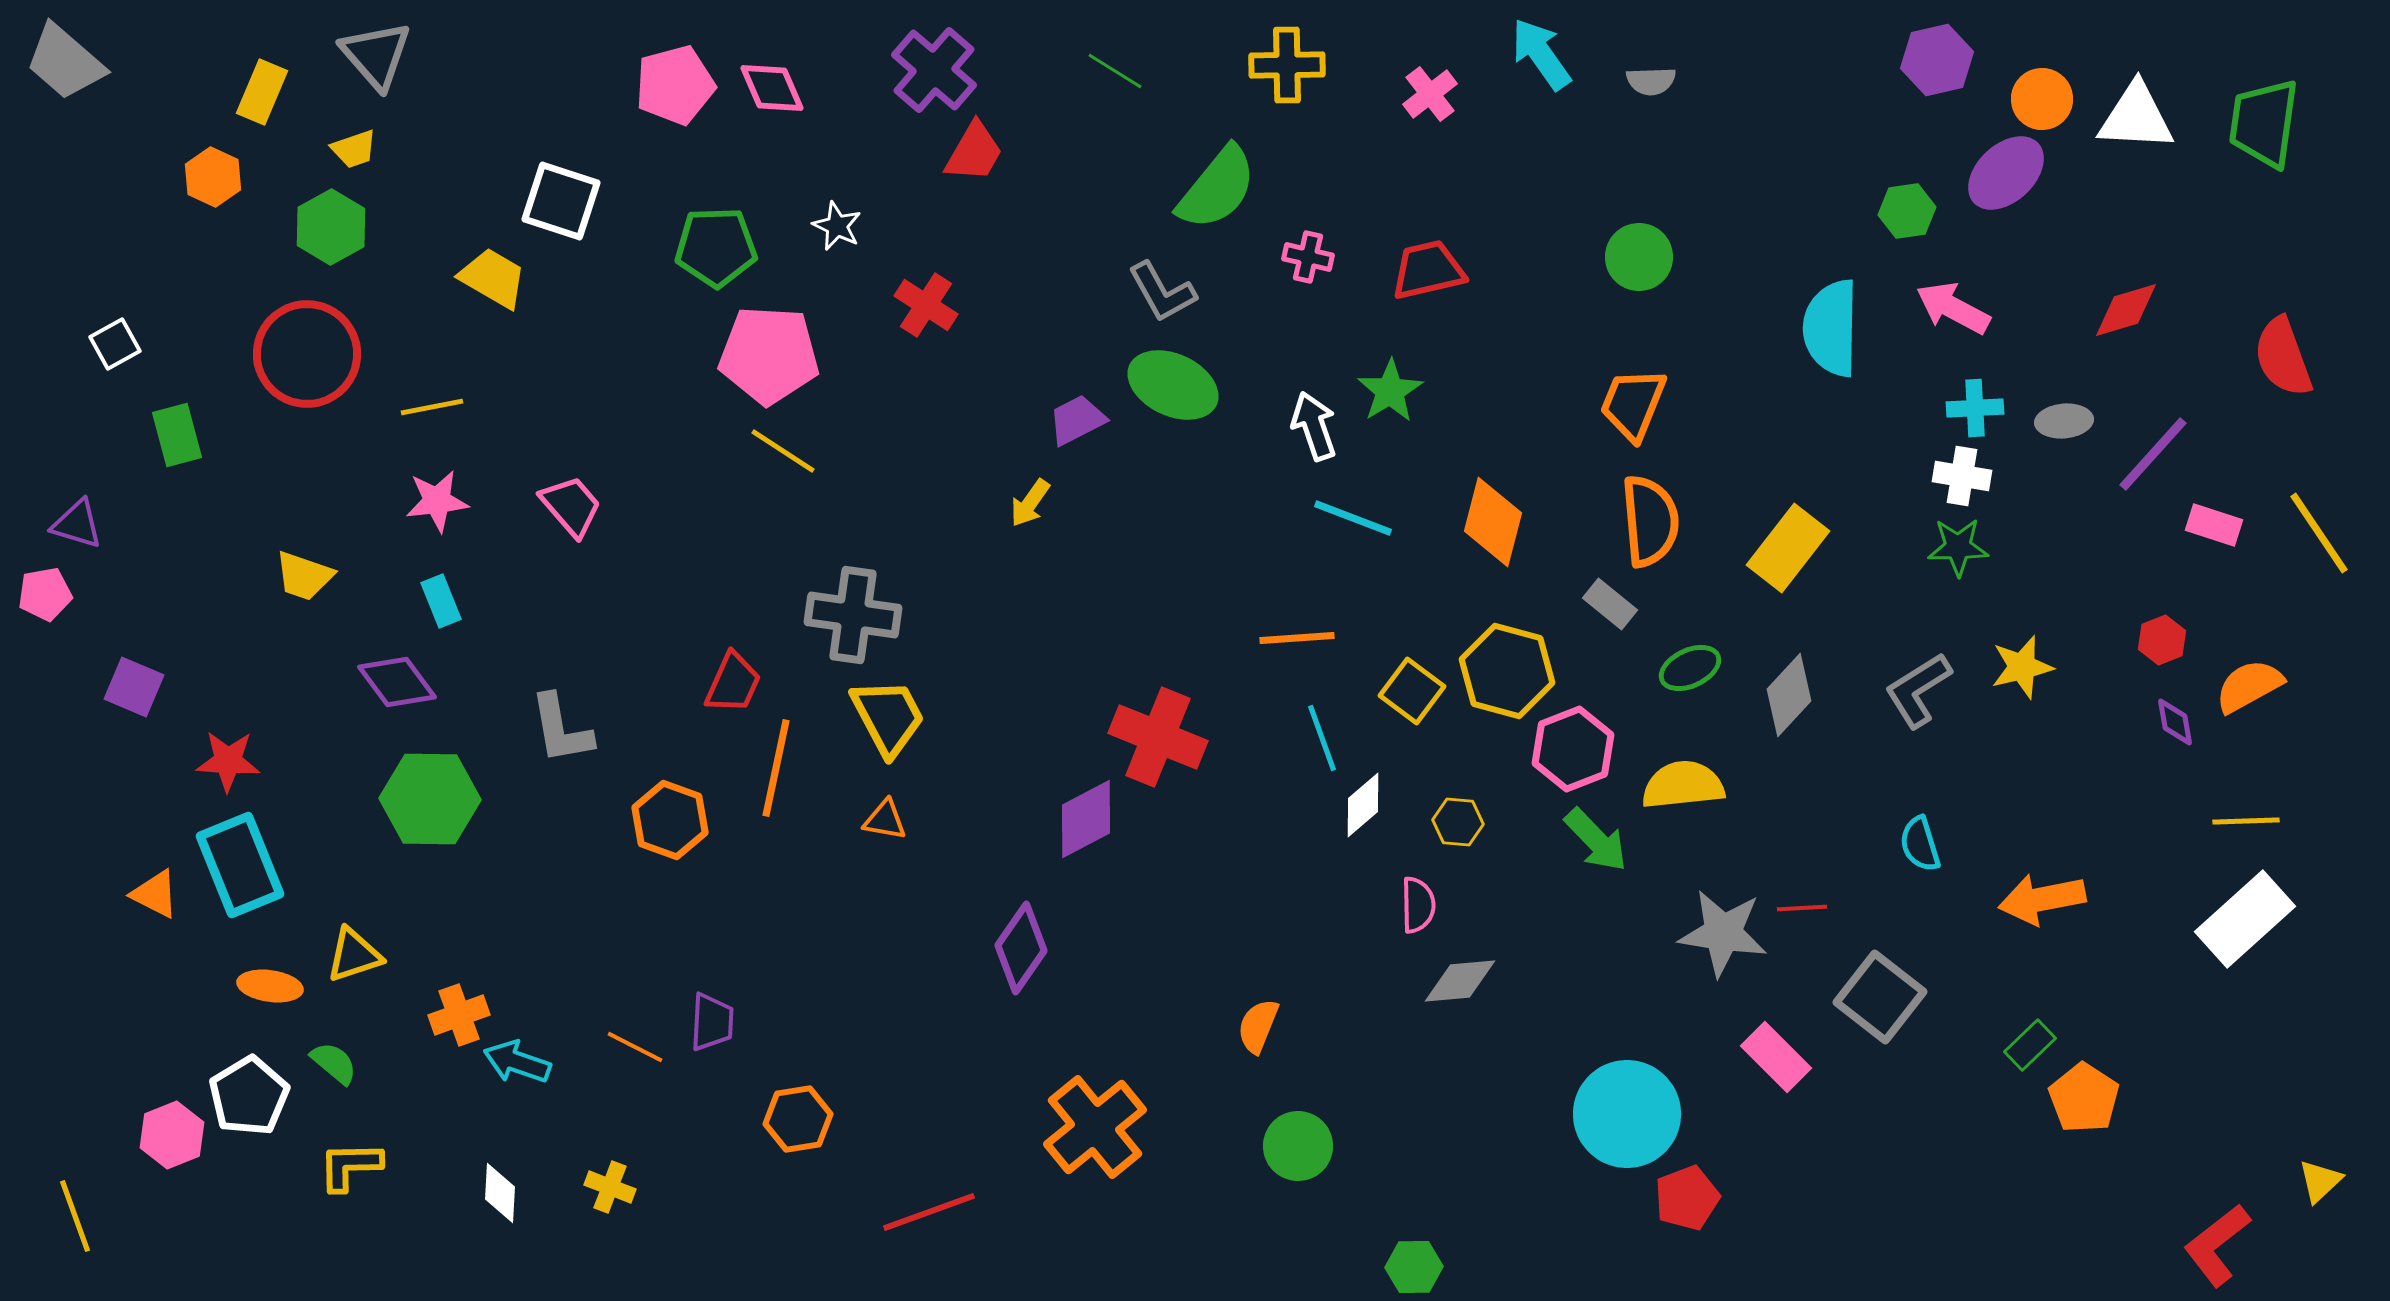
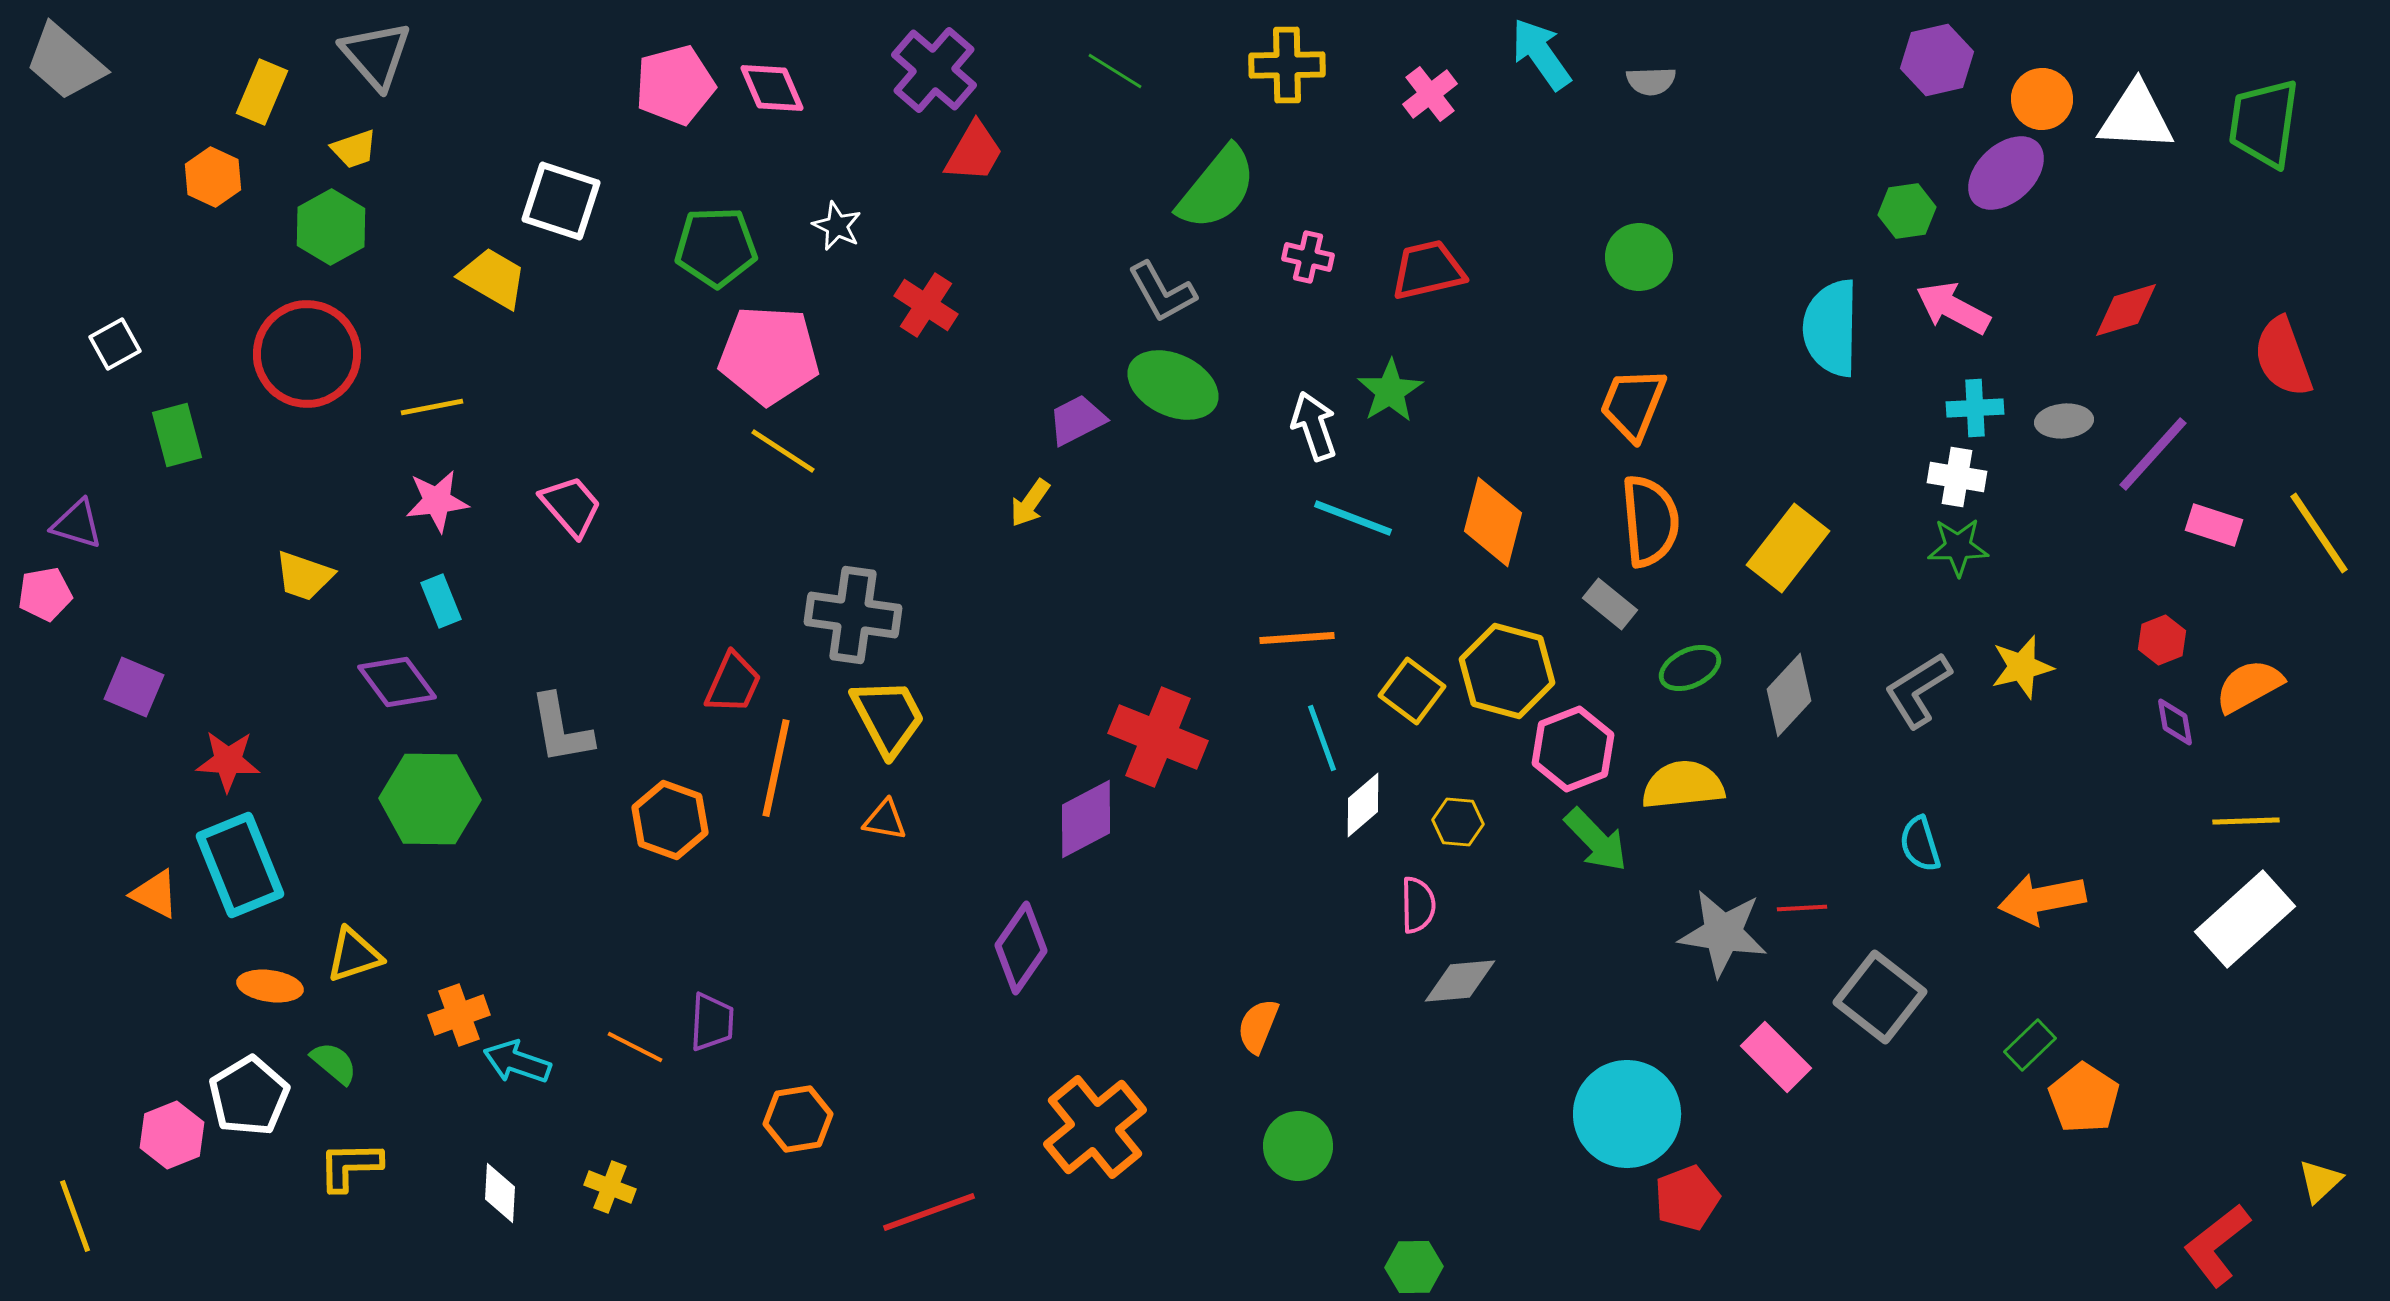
white cross at (1962, 476): moved 5 px left, 1 px down
